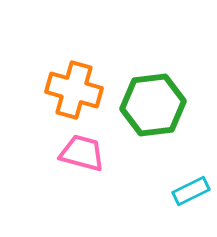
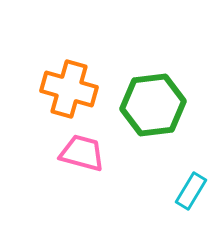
orange cross: moved 5 px left, 1 px up
cyan rectangle: rotated 33 degrees counterclockwise
